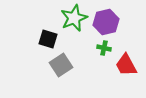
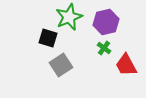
green star: moved 5 px left, 1 px up
black square: moved 1 px up
green cross: rotated 24 degrees clockwise
